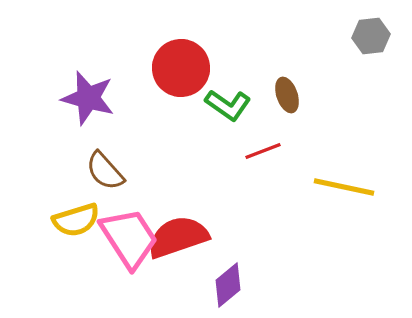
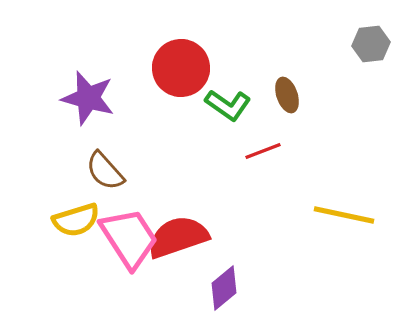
gray hexagon: moved 8 px down
yellow line: moved 28 px down
purple diamond: moved 4 px left, 3 px down
